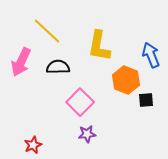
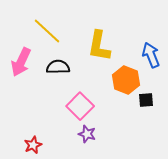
pink square: moved 4 px down
purple star: rotated 24 degrees clockwise
